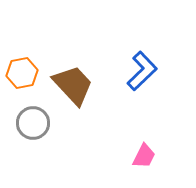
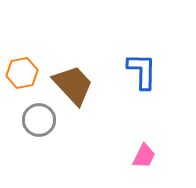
blue L-shape: rotated 45 degrees counterclockwise
gray circle: moved 6 px right, 3 px up
